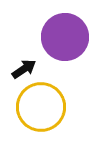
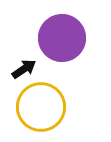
purple circle: moved 3 px left, 1 px down
